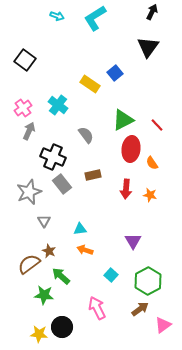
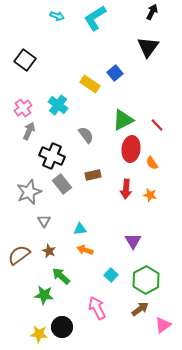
black cross: moved 1 px left, 1 px up
brown semicircle: moved 10 px left, 9 px up
green hexagon: moved 2 px left, 1 px up
